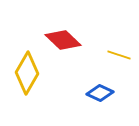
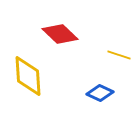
red diamond: moved 3 px left, 6 px up
yellow diamond: moved 1 px right, 3 px down; rotated 33 degrees counterclockwise
